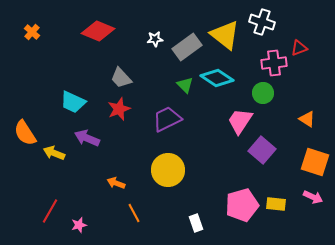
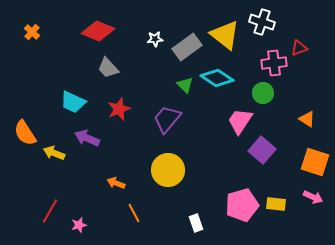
gray trapezoid: moved 13 px left, 10 px up
purple trapezoid: rotated 24 degrees counterclockwise
